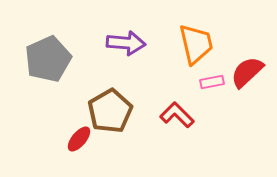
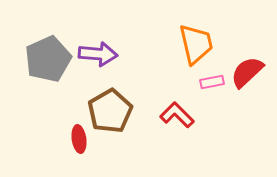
purple arrow: moved 28 px left, 11 px down
red ellipse: rotated 48 degrees counterclockwise
